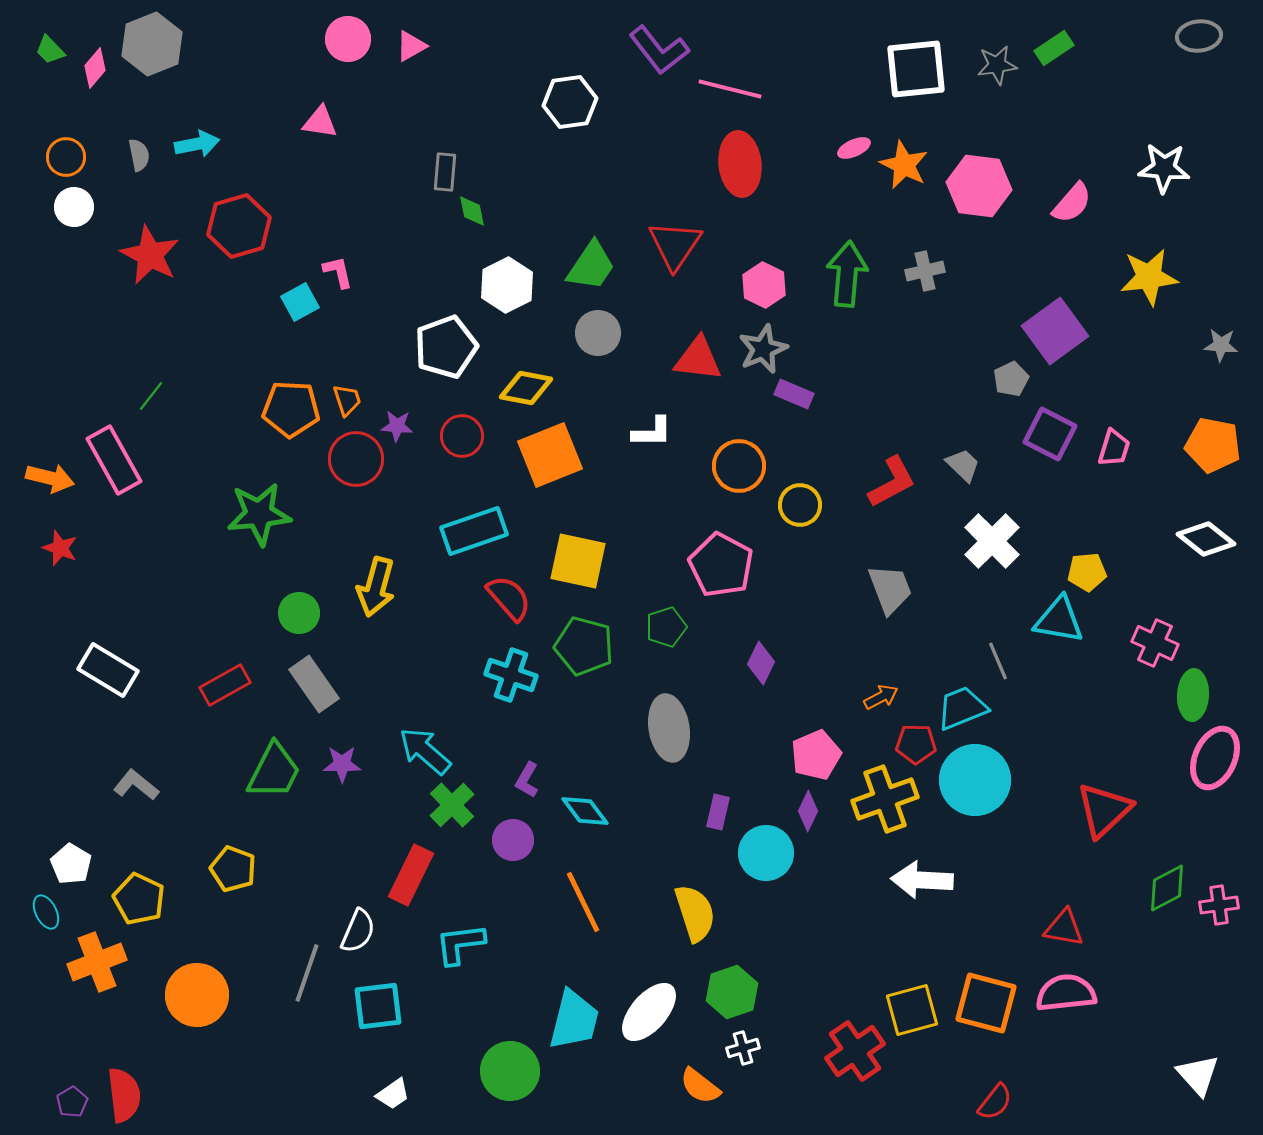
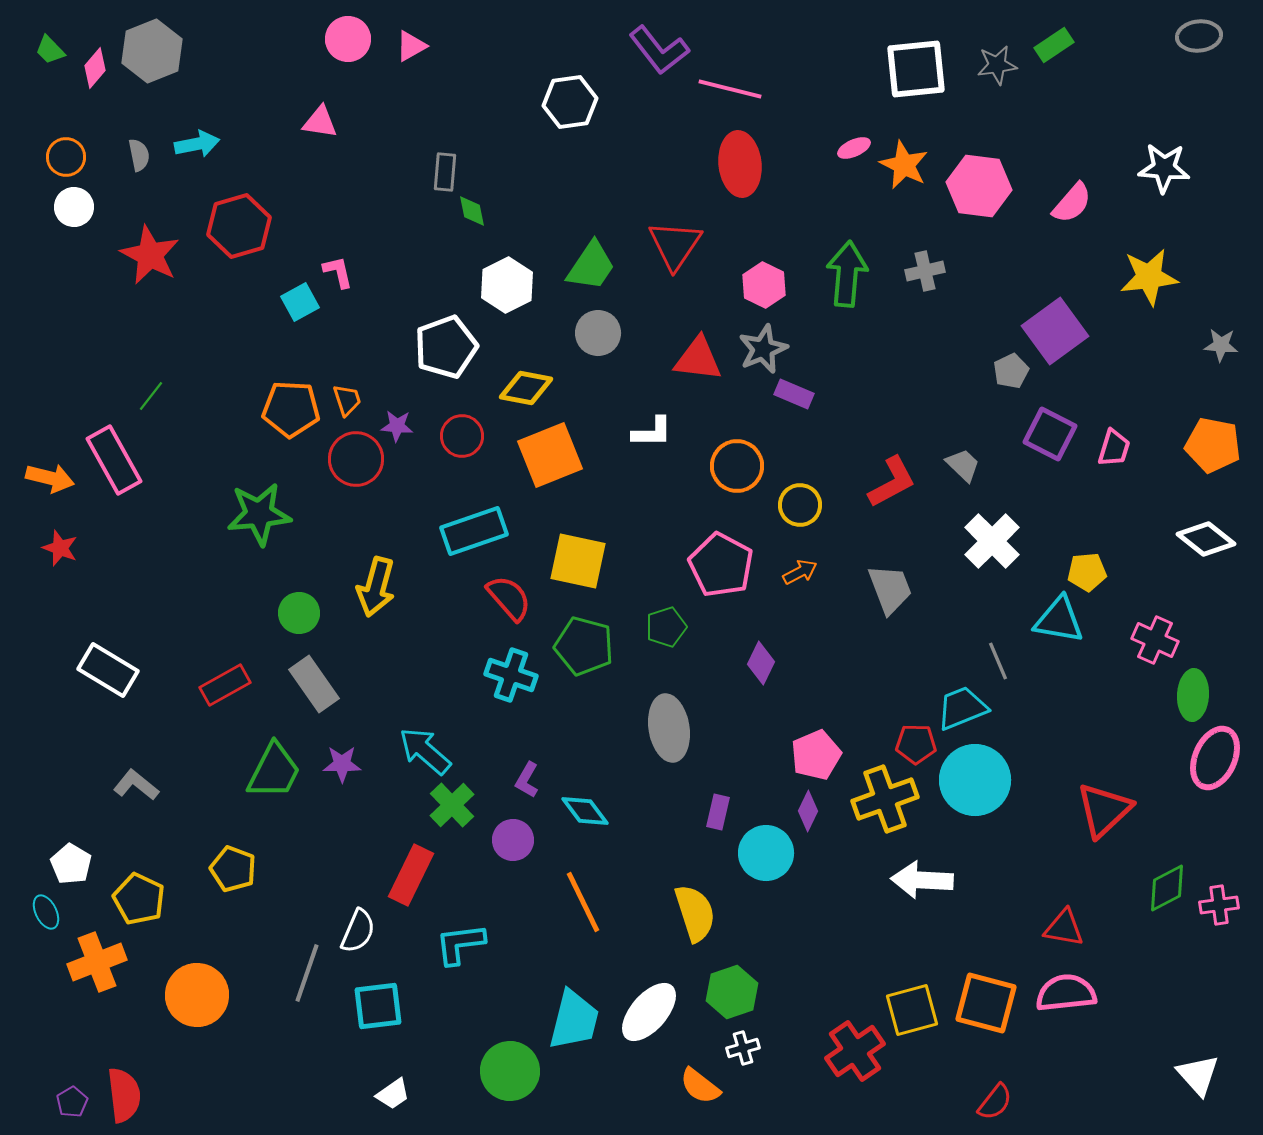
gray hexagon at (152, 44): moved 7 px down
green rectangle at (1054, 48): moved 3 px up
gray pentagon at (1011, 379): moved 8 px up
orange circle at (739, 466): moved 2 px left
pink cross at (1155, 643): moved 3 px up
orange arrow at (881, 697): moved 81 px left, 125 px up
